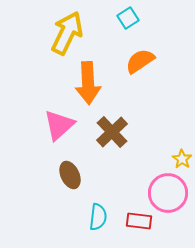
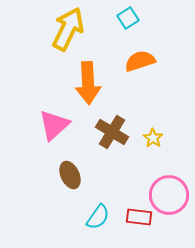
yellow arrow: moved 1 px right, 4 px up
orange semicircle: rotated 16 degrees clockwise
pink triangle: moved 5 px left
brown cross: rotated 16 degrees counterclockwise
yellow star: moved 29 px left, 21 px up
pink circle: moved 1 px right, 2 px down
cyan semicircle: rotated 28 degrees clockwise
red rectangle: moved 4 px up
